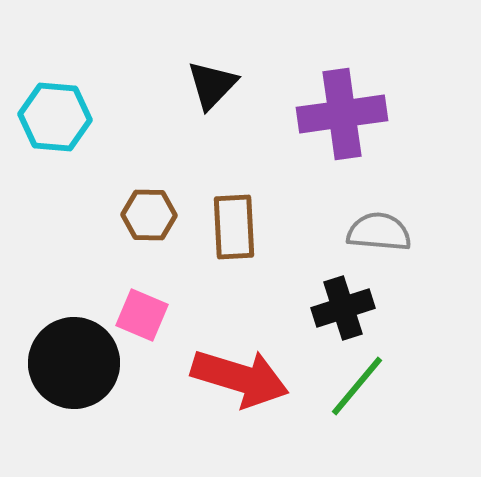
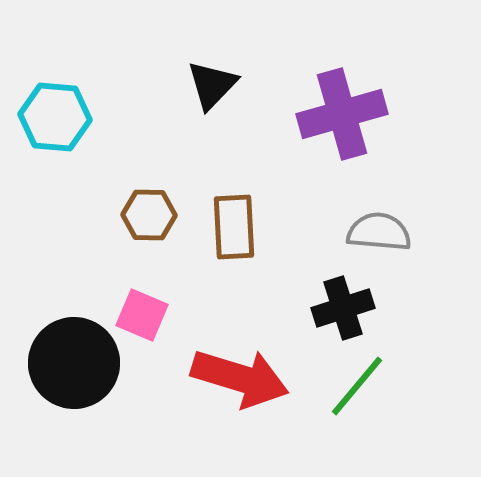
purple cross: rotated 8 degrees counterclockwise
